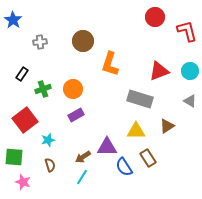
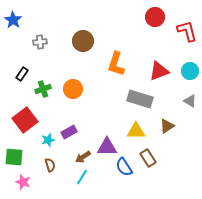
orange L-shape: moved 6 px right
purple rectangle: moved 7 px left, 17 px down
